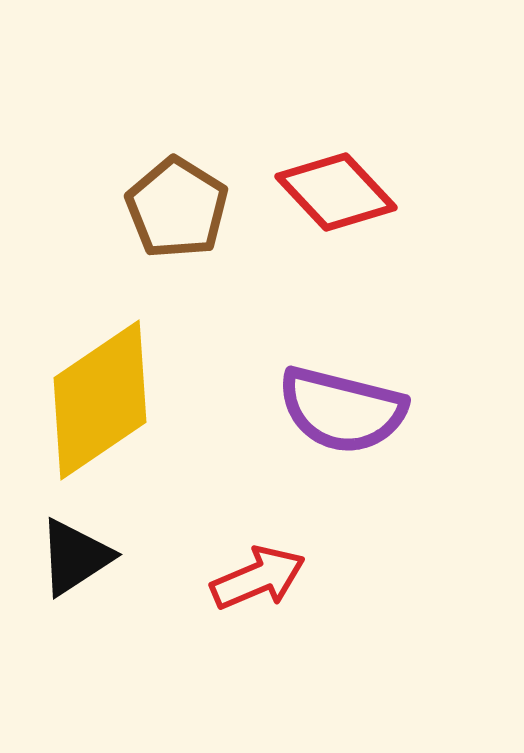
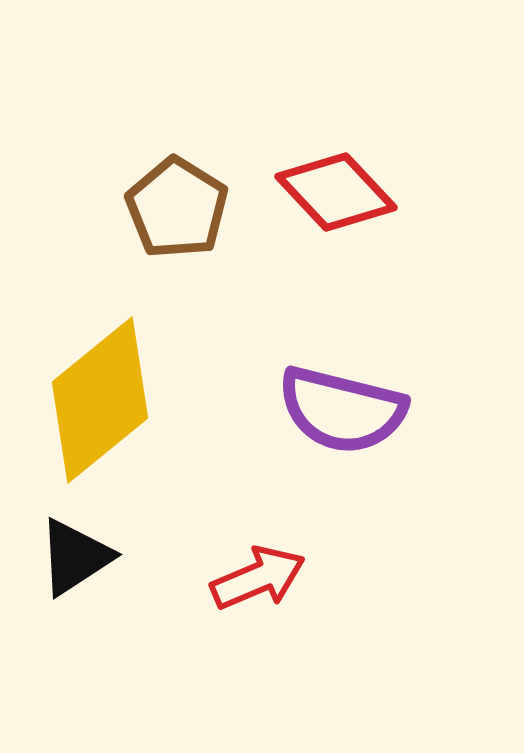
yellow diamond: rotated 5 degrees counterclockwise
